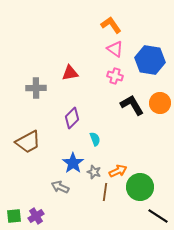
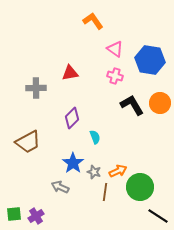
orange L-shape: moved 18 px left, 4 px up
cyan semicircle: moved 2 px up
green square: moved 2 px up
